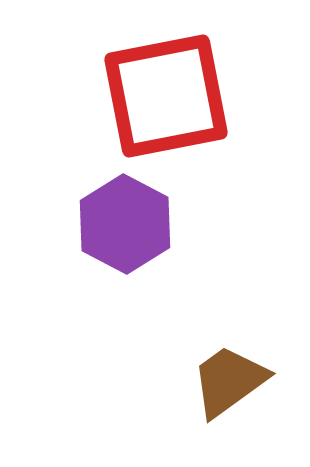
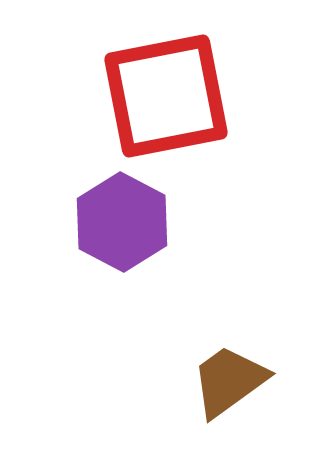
purple hexagon: moved 3 px left, 2 px up
